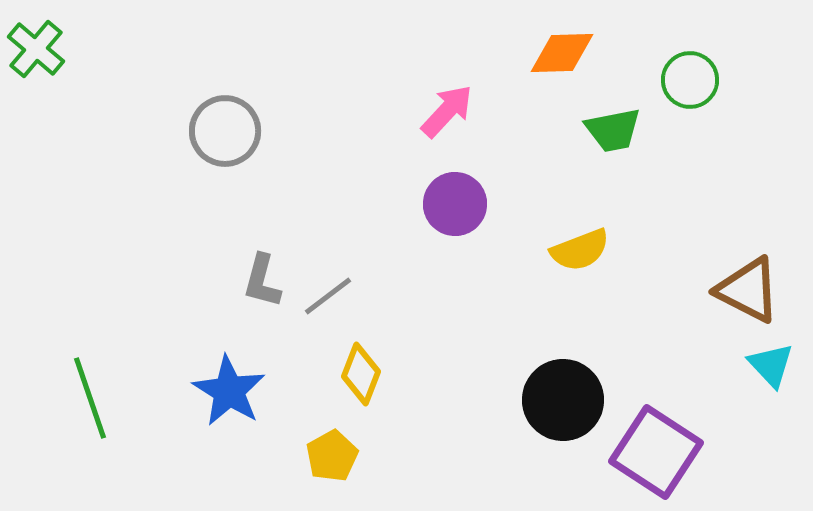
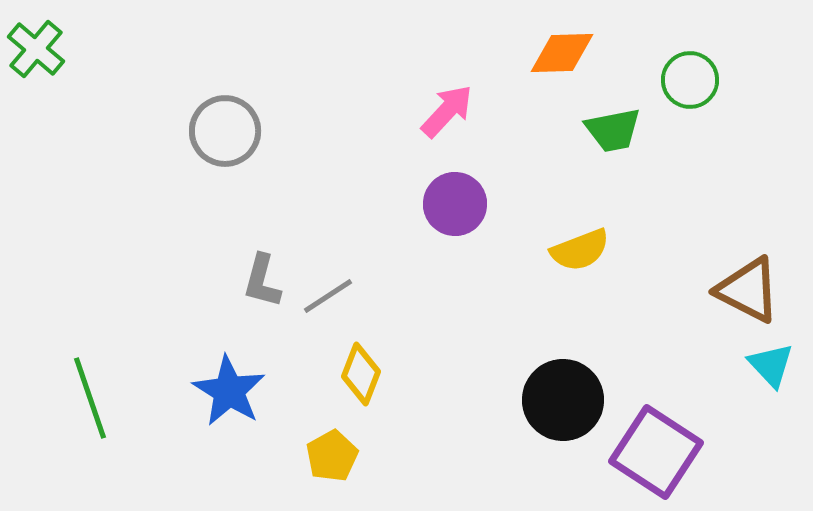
gray line: rotated 4 degrees clockwise
